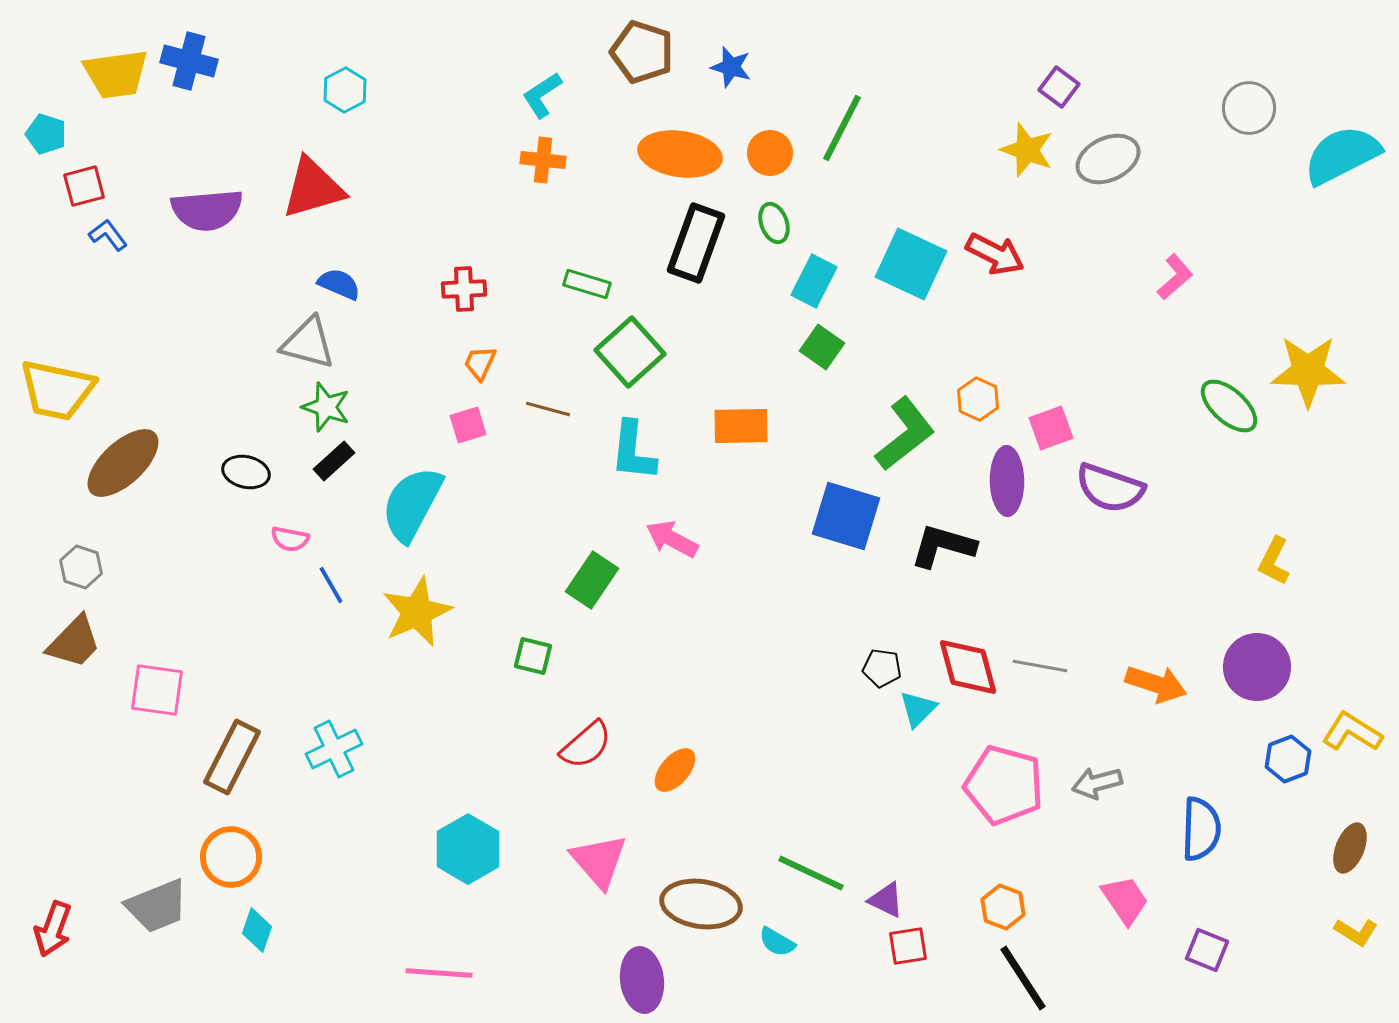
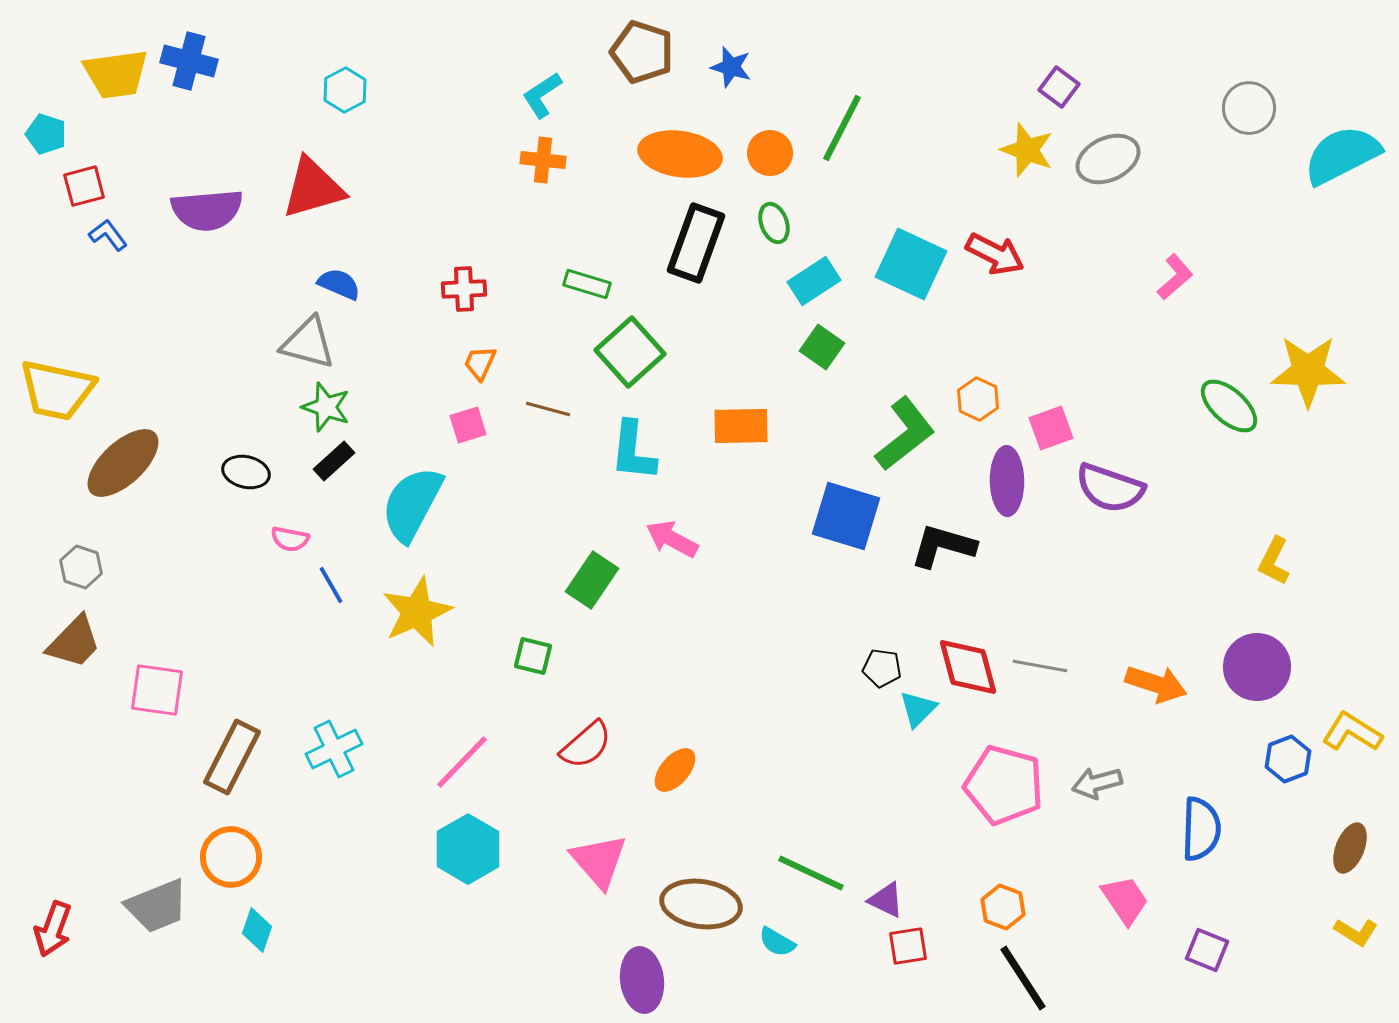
cyan rectangle at (814, 281): rotated 30 degrees clockwise
pink line at (439, 973): moved 23 px right, 211 px up; rotated 50 degrees counterclockwise
